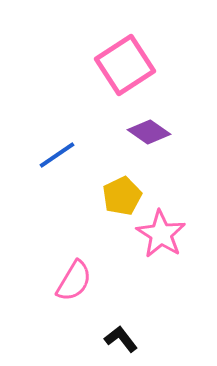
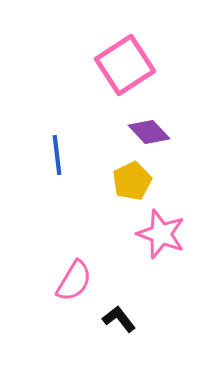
purple diamond: rotated 12 degrees clockwise
blue line: rotated 63 degrees counterclockwise
yellow pentagon: moved 10 px right, 15 px up
pink star: rotated 12 degrees counterclockwise
black L-shape: moved 2 px left, 20 px up
